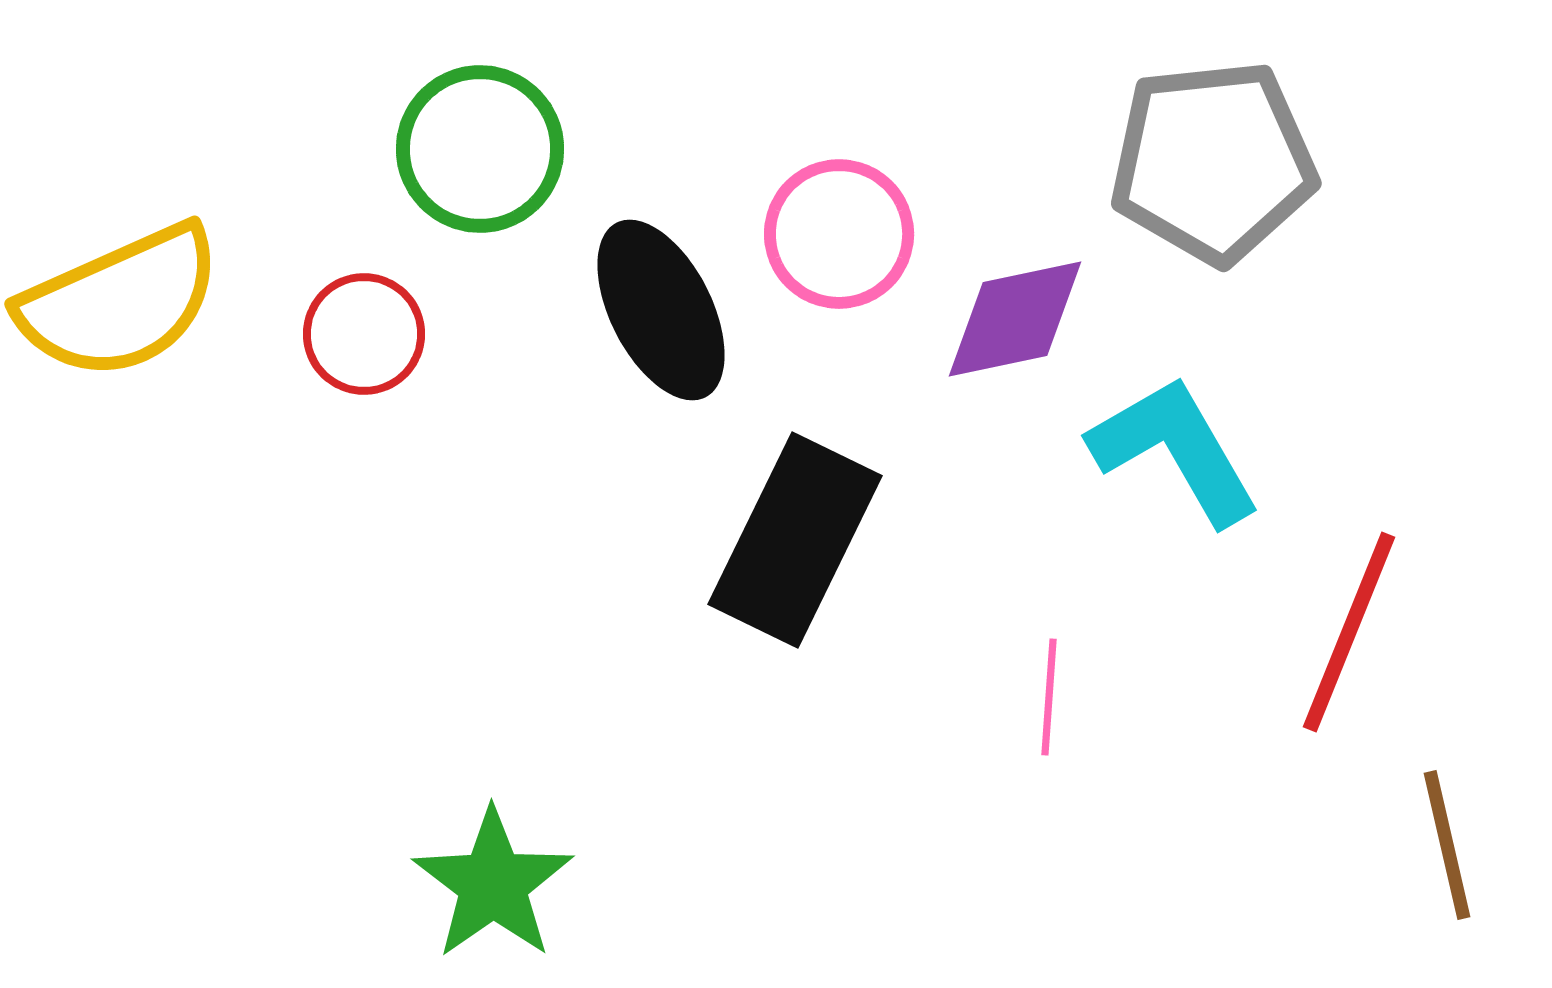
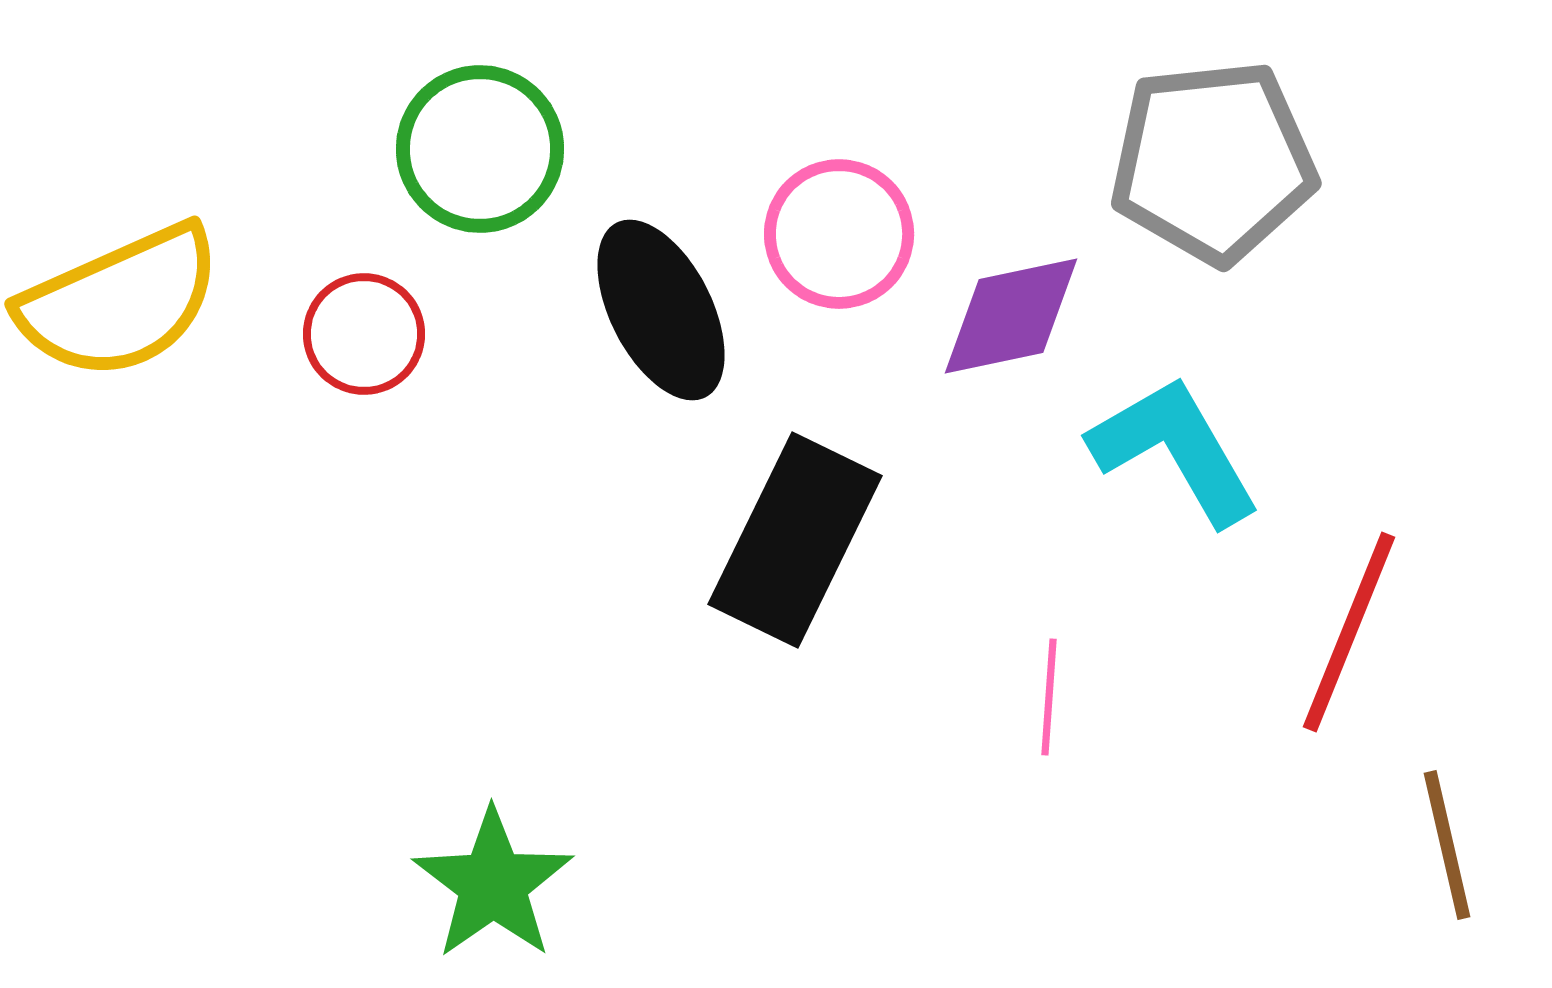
purple diamond: moved 4 px left, 3 px up
